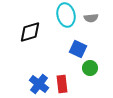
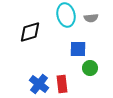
blue square: rotated 24 degrees counterclockwise
